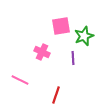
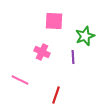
pink square: moved 7 px left, 5 px up; rotated 12 degrees clockwise
green star: moved 1 px right
purple line: moved 1 px up
